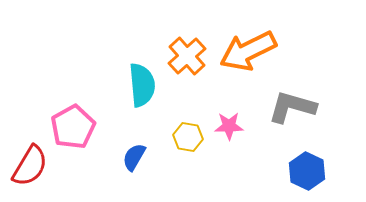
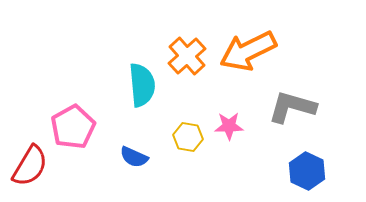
blue semicircle: rotated 96 degrees counterclockwise
